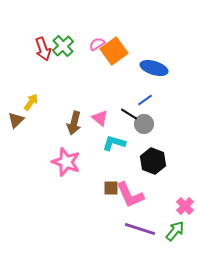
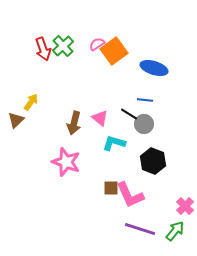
blue line: rotated 42 degrees clockwise
